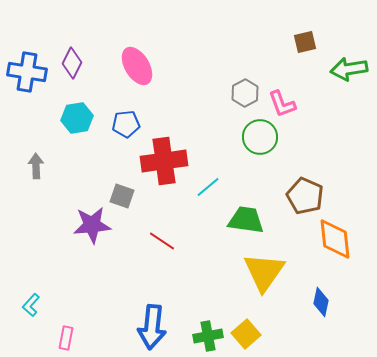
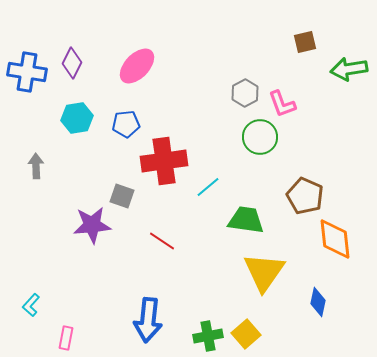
pink ellipse: rotated 75 degrees clockwise
blue diamond: moved 3 px left
blue arrow: moved 4 px left, 7 px up
